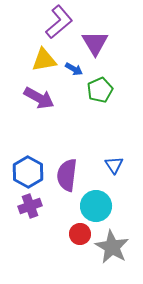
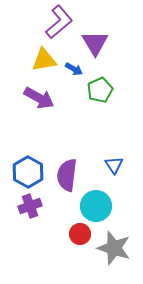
gray star: moved 2 px right, 1 px down; rotated 12 degrees counterclockwise
